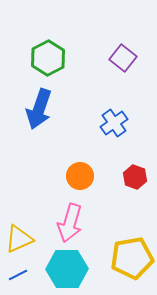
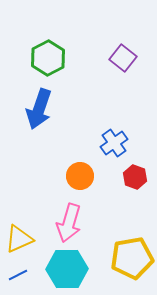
blue cross: moved 20 px down
pink arrow: moved 1 px left
